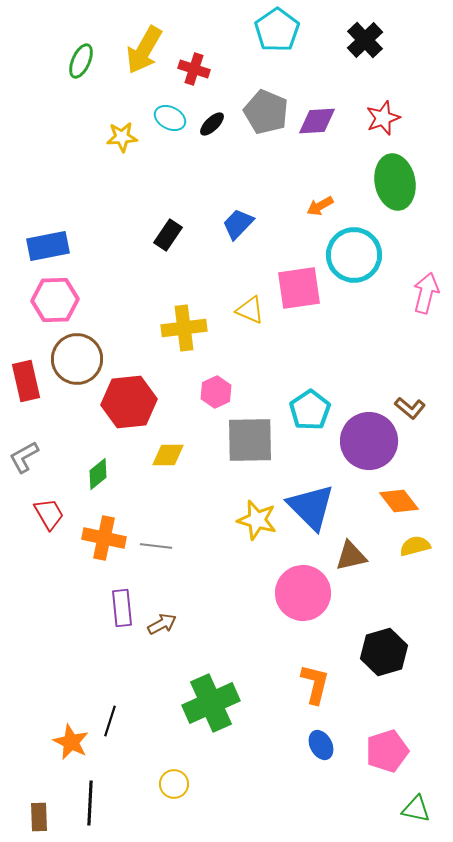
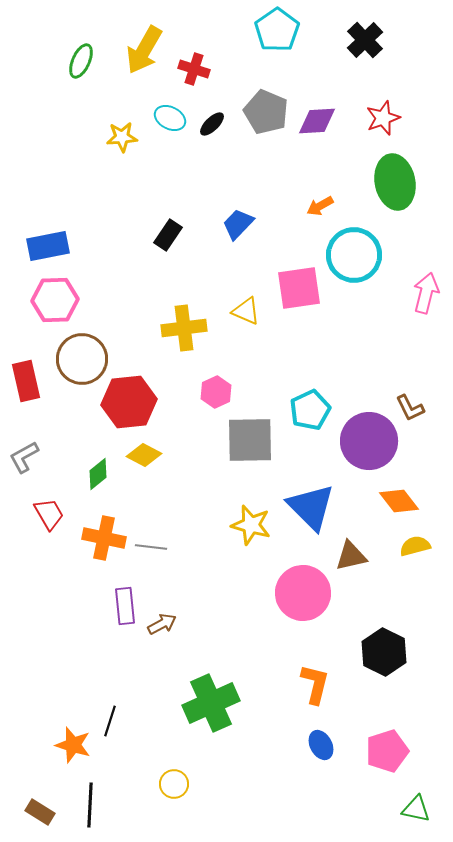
yellow triangle at (250, 310): moved 4 px left, 1 px down
brown circle at (77, 359): moved 5 px right
brown L-shape at (410, 408): rotated 24 degrees clockwise
cyan pentagon at (310, 410): rotated 9 degrees clockwise
yellow diamond at (168, 455): moved 24 px left; rotated 28 degrees clockwise
yellow star at (257, 520): moved 6 px left, 5 px down
gray line at (156, 546): moved 5 px left, 1 px down
purple rectangle at (122, 608): moved 3 px right, 2 px up
black hexagon at (384, 652): rotated 18 degrees counterclockwise
orange star at (71, 742): moved 2 px right, 3 px down; rotated 9 degrees counterclockwise
black line at (90, 803): moved 2 px down
brown rectangle at (39, 817): moved 1 px right, 5 px up; rotated 56 degrees counterclockwise
